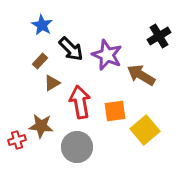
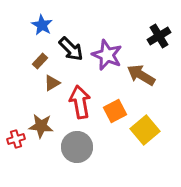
orange square: rotated 20 degrees counterclockwise
red cross: moved 1 px left, 1 px up
